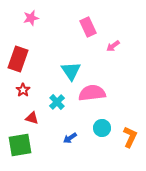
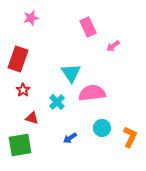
cyan triangle: moved 2 px down
